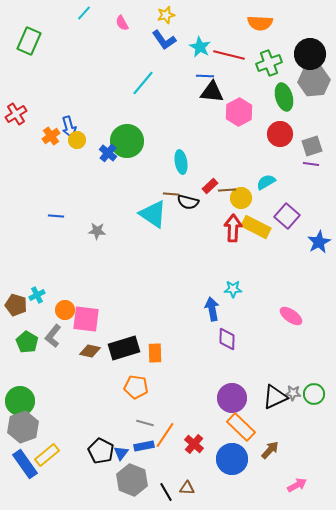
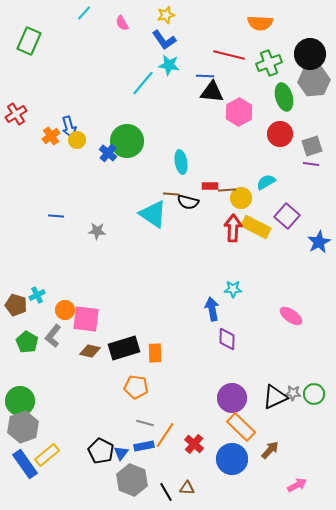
cyan star at (200, 47): moved 31 px left, 18 px down; rotated 20 degrees counterclockwise
red rectangle at (210, 186): rotated 42 degrees clockwise
